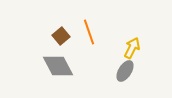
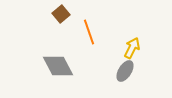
brown square: moved 22 px up
